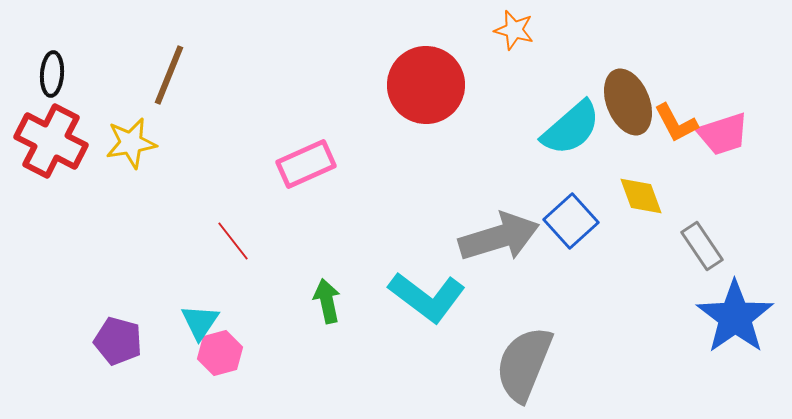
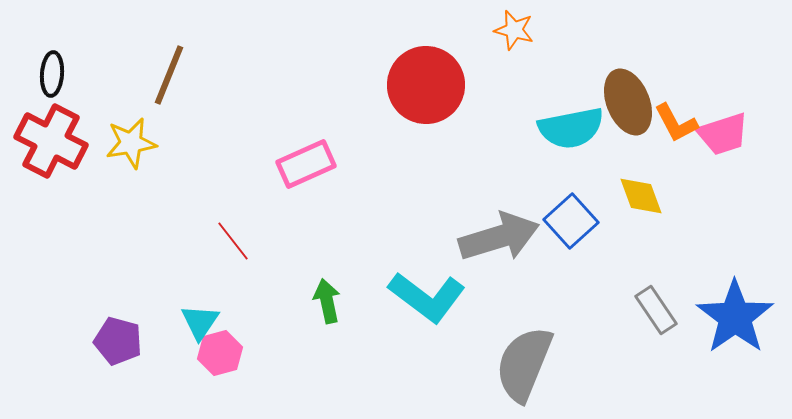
cyan semicircle: rotated 30 degrees clockwise
gray rectangle: moved 46 px left, 64 px down
